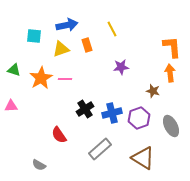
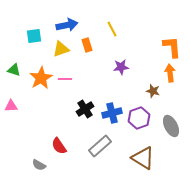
cyan square: rotated 14 degrees counterclockwise
red semicircle: moved 11 px down
gray rectangle: moved 3 px up
